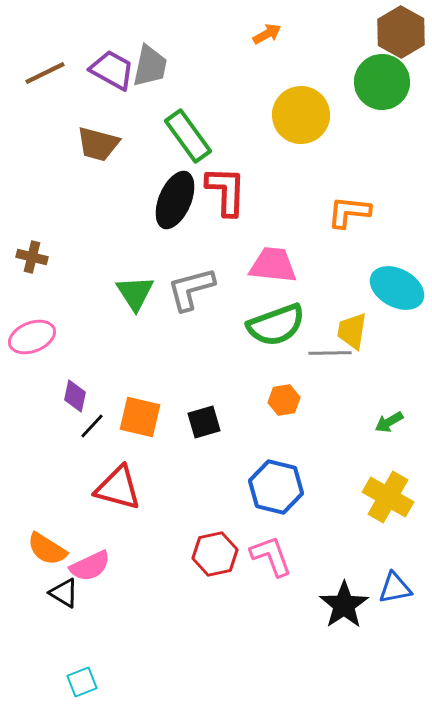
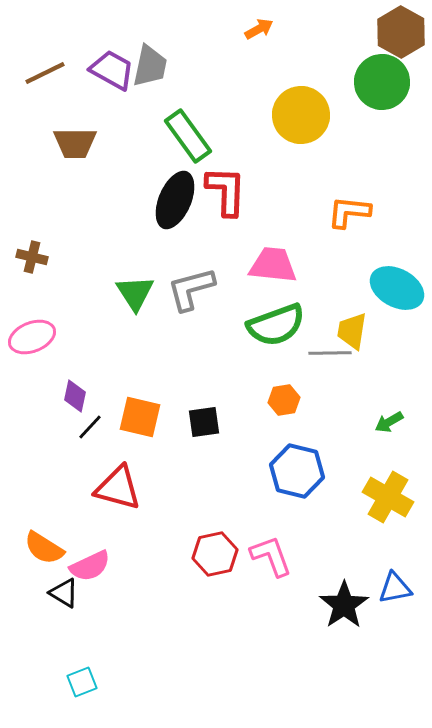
orange arrow: moved 8 px left, 5 px up
brown trapezoid: moved 23 px left, 1 px up; rotated 15 degrees counterclockwise
black square: rotated 8 degrees clockwise
black line: moved 2 px left, 1 px down
blue hexagon: moved 21 px right, 16 px up
orange semicircle: moved 3 px left, 1 px up
